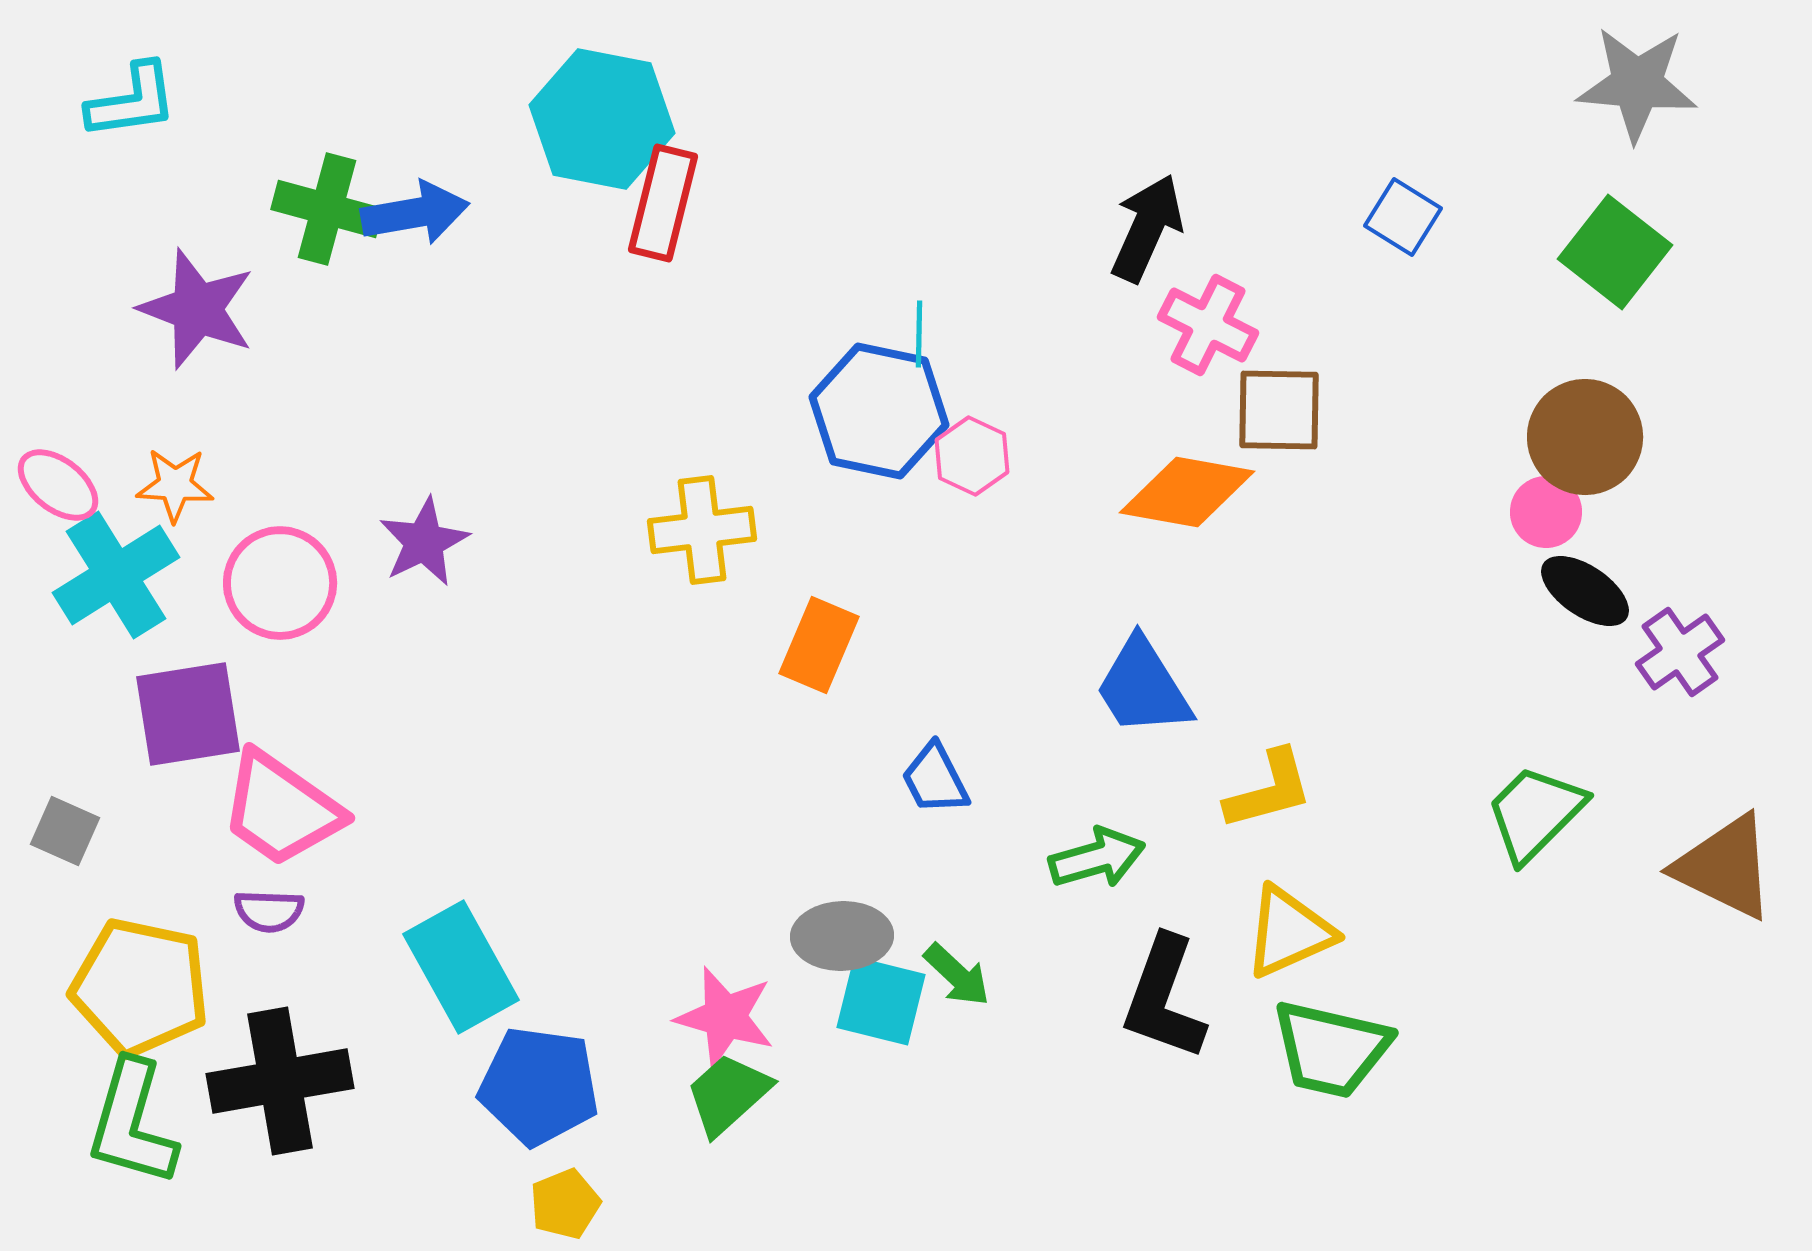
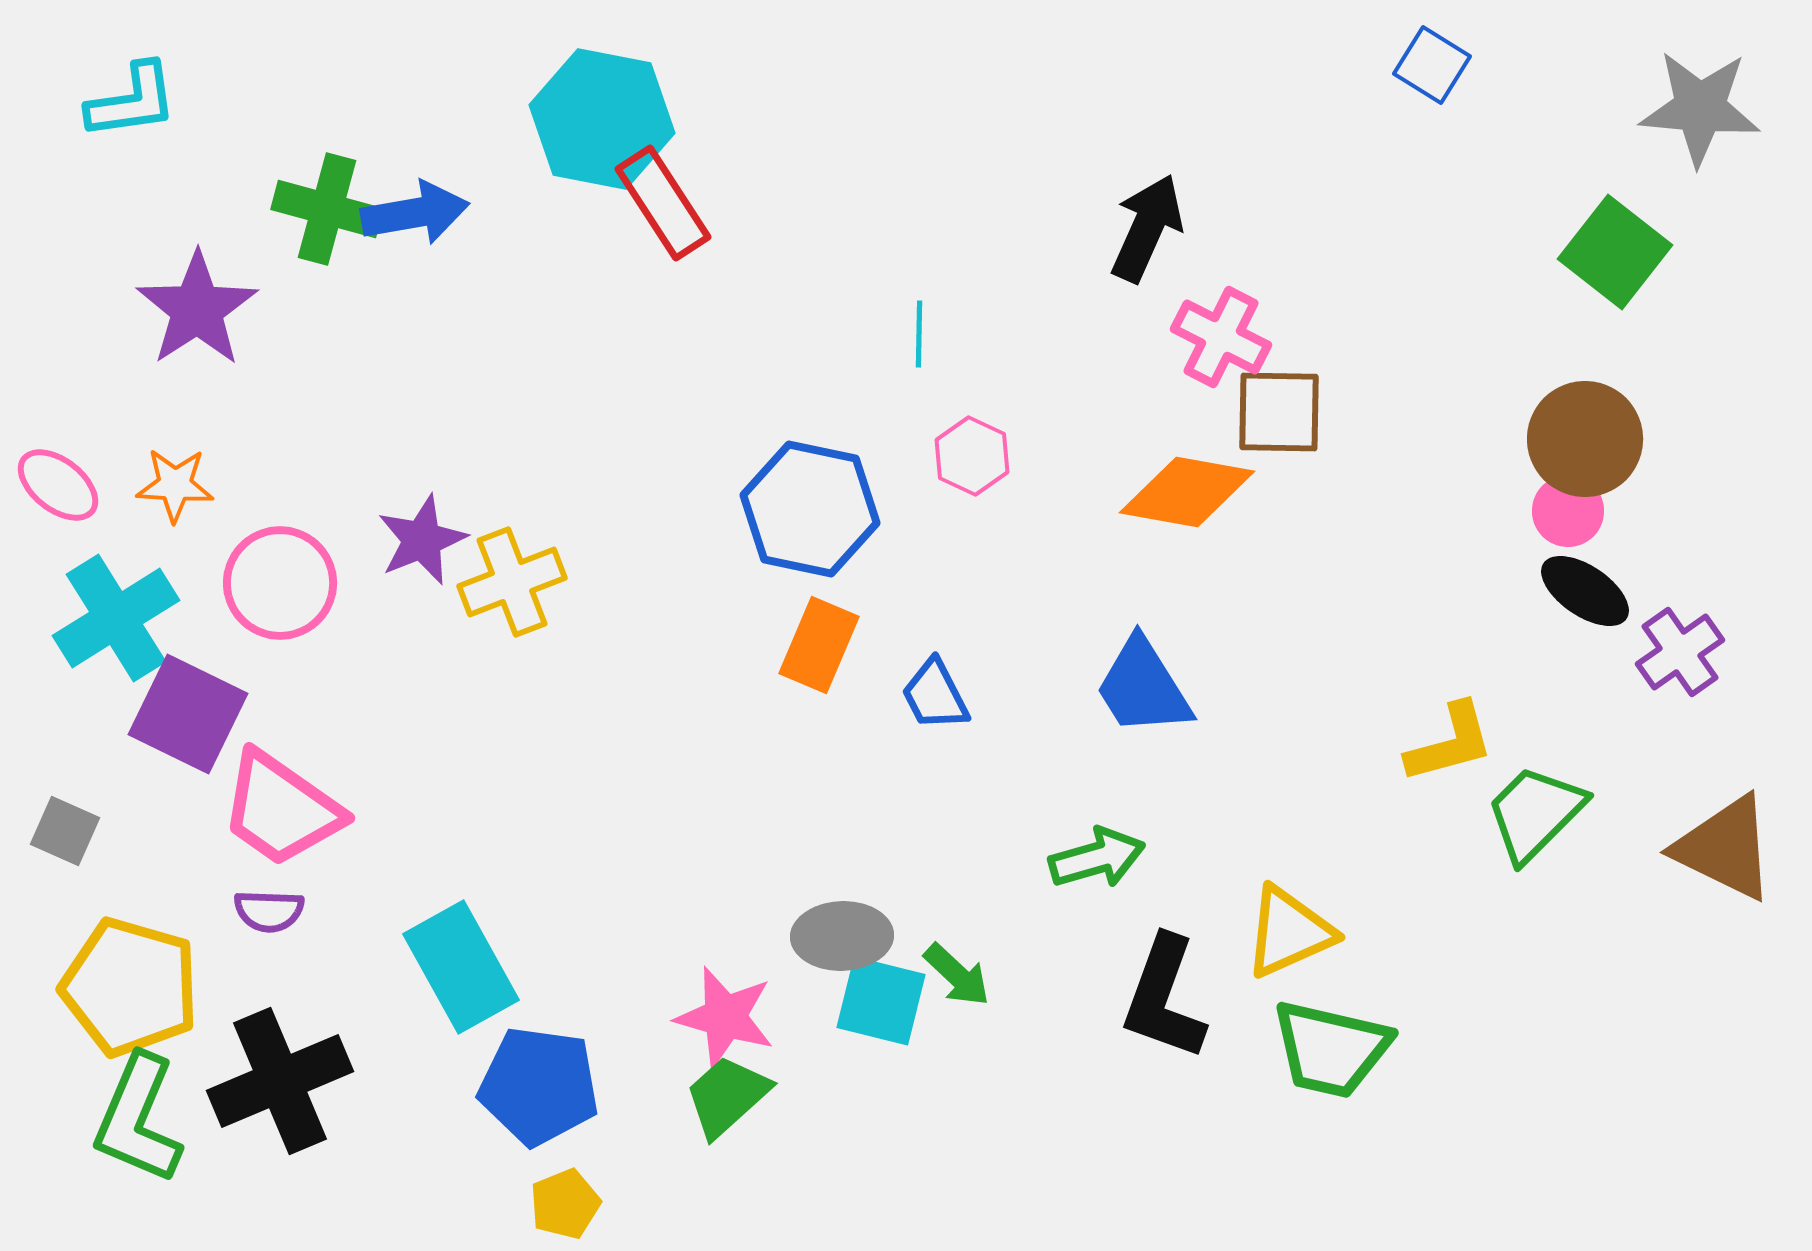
gray star at (1637, 84): moved 63 px right, 24 px down
red rectangle at (663, 203): rotated 47 degrees counterclockwise
blue square at (1403, 217): moved 29 px right, 152 px up
purple star at (197, 309): rotated 18 degrees clockwise
pink cross at (1208, 325): moved 13 px right, 12 px down
brown square at (1279, 410): moved 2 px down
blue hexagon at (879, 411): moved 69 px left, 98 px down
brown circle at (1585, 437): moved 2 px down
pink circle at (1546, 512): moved 22 px right, 1 px up
yellow cross at (702, 530): moved 190 px left, 52 px down; rotated 14 degrees counterclockwise
purple star at (424, 542): moved 2 px left, 2 px up; rotated 4 degrees clockwise
cyan cross at (116, 575): moved 43 px down
purple square at (188, 714): rotated 35 degrees clockwise
blue trapezoid at (935, 779): moved 84 px up
yellow L-shape at (1269, 790): moved 181 px right, 47 px up
brown triangle at (1725, 867): moved 19 px up
yellow pentagon at (140, 987): moved 10 px left; rotated 4 degrees clockwise
black cross at (280, 1081): rotated 13 degrees counterclockwise
green trapezoid at (728, 1094): moved 1 px left, 2 px down
green L-shape at (132, 1123): moved 6 px right, 4 px up; rotated 7 degrees clockwise
